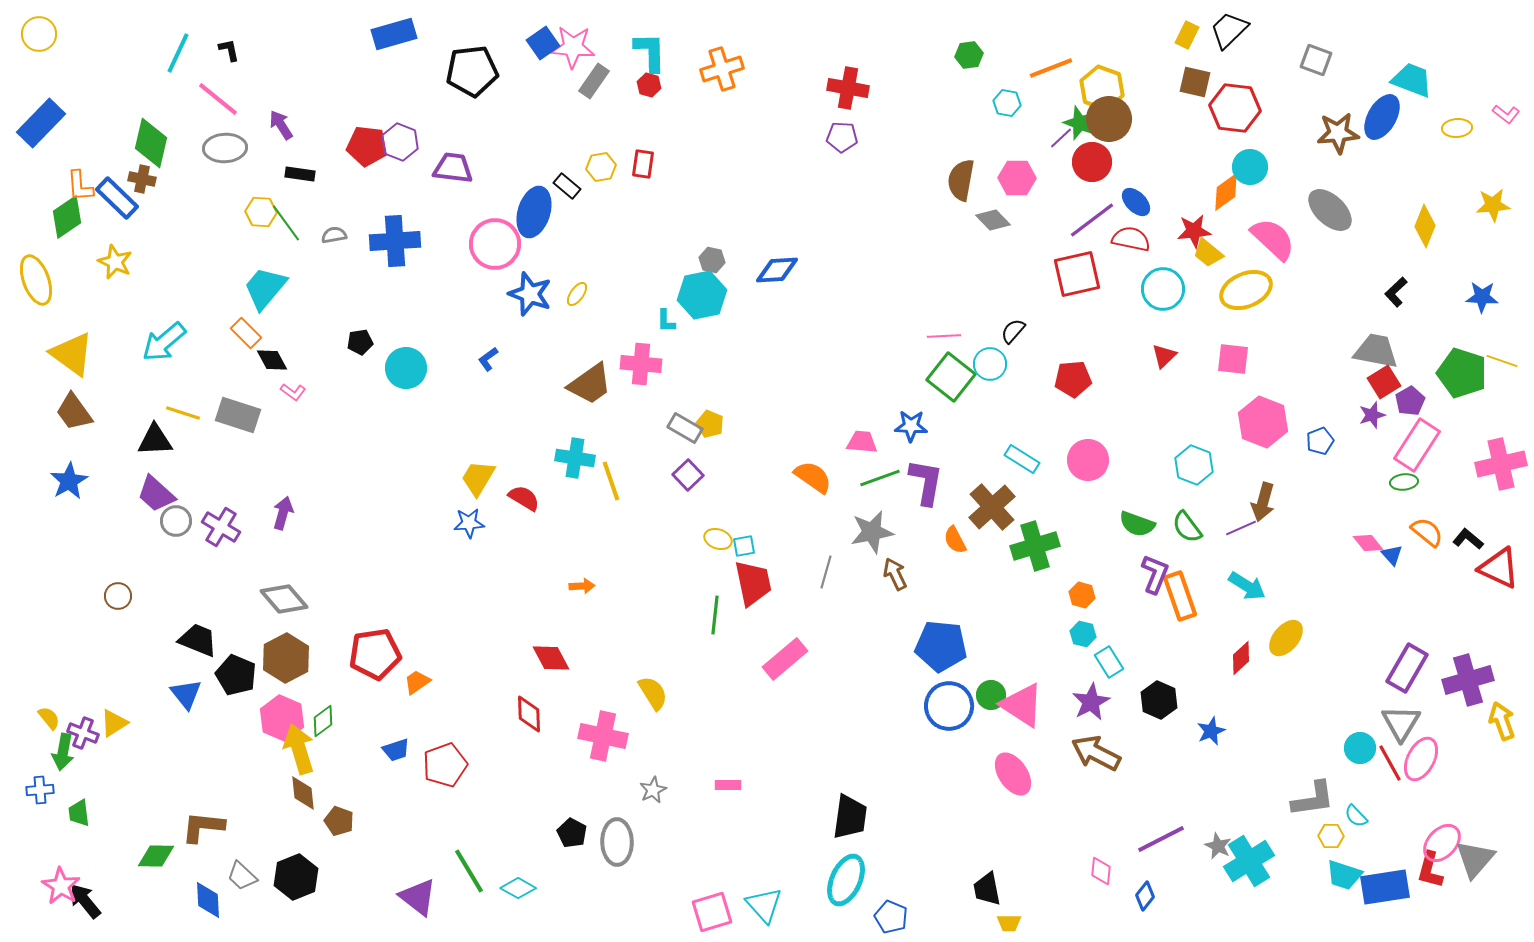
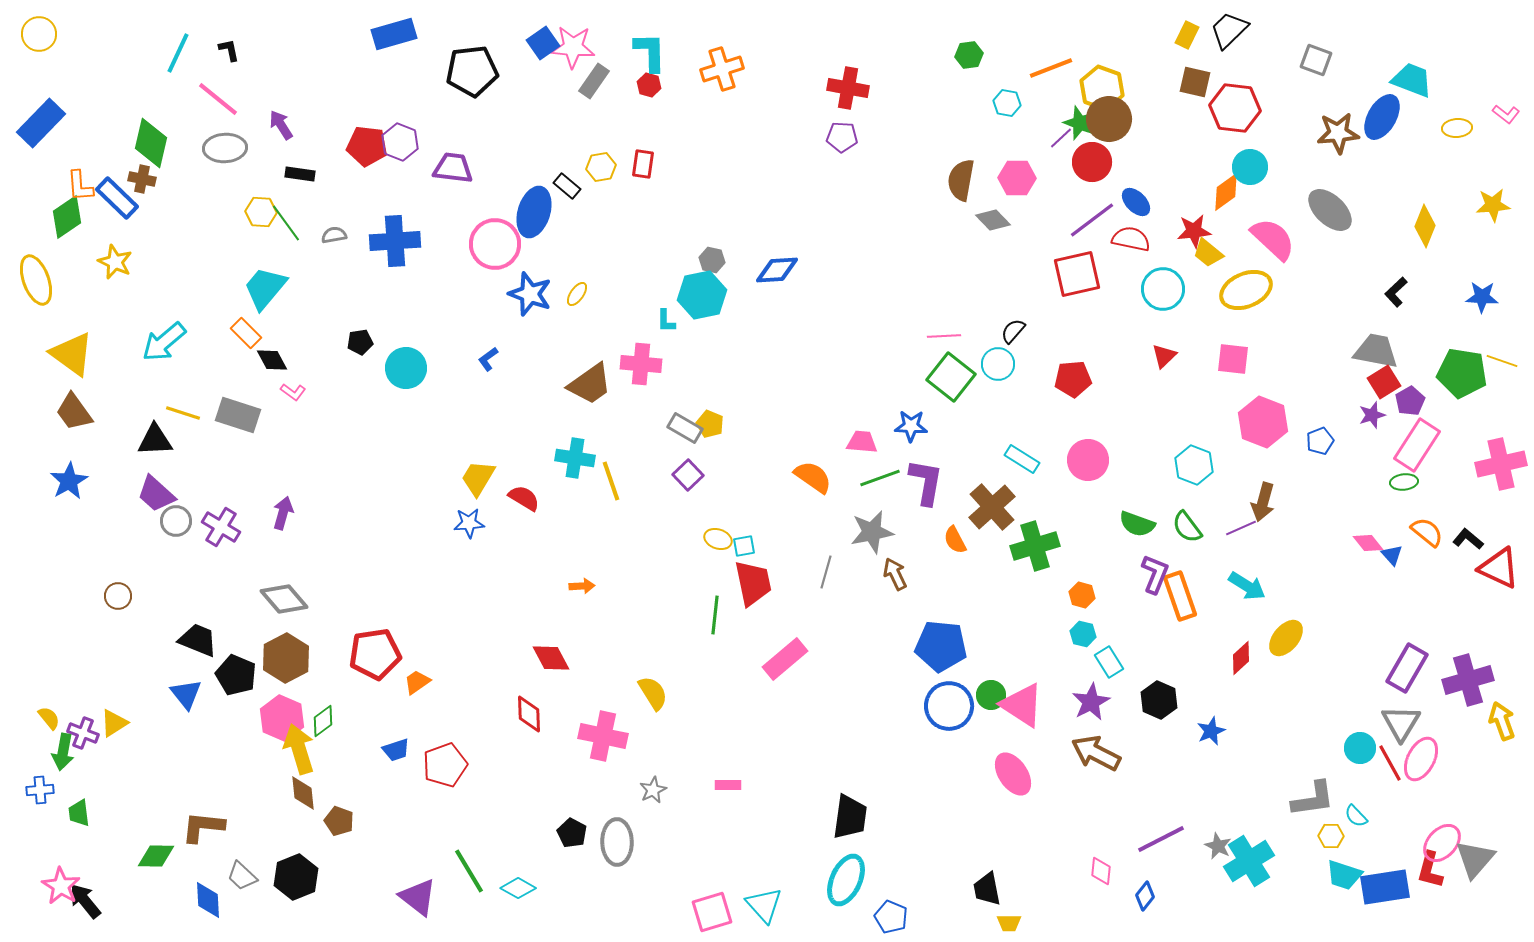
cyan circle at (990, 364): moved 8 px right
green pentagon at (1462, 373): rotated 9 degrees counterclockwise
